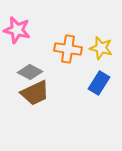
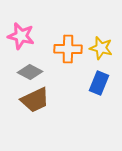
pink star: moved 4 px right, 6 px down
orange cross: rotated 8 degrees counterclockwise
blue rectangle: rotated 10 degrees counterclockwise
brown trapezoid: moved 7 px down
